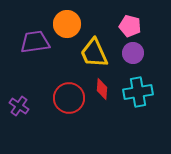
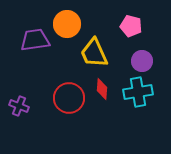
pink pentagon: moved 1 px right
purple trapezoid: moved 2 px up
purple circle: moved 9 px right, 8 px down
purple cross: rotated 12 degrees counterclockwise
